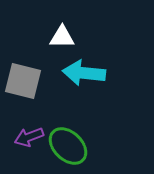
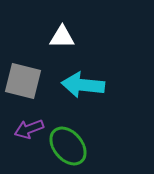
cyan arrow: moved 1 px left, 12 px down
purple arrow: moved 8 px up
green ellipse: rotated 6 degrees clockwise
